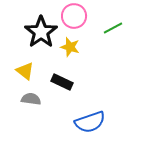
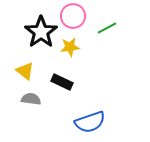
pink circle: moved 1 px left
green line: moved 6 px left
yellow star: rotated 24 degrees counterclockwise
